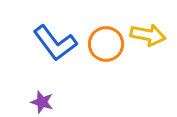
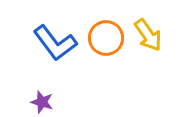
yellow arrow: rotated 44 degrees clockwise
orange circle: moved 6 px up
